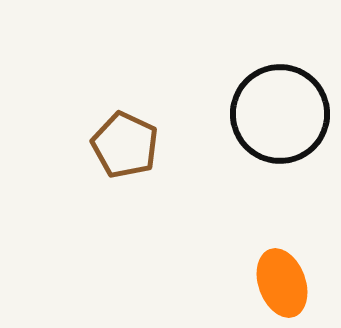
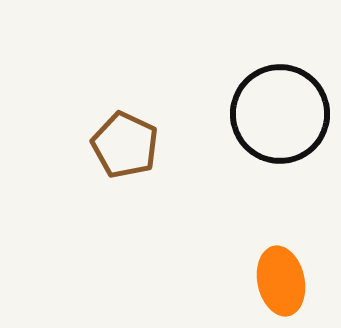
orange ellipse: moved 1 px left, 2 px up; rotated 8 degrees clockwise
